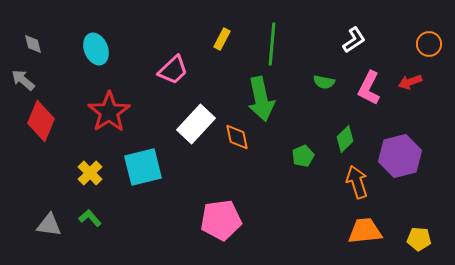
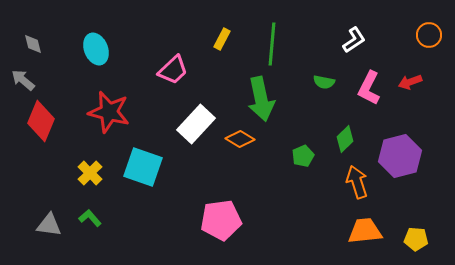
orange circle: moved 9 px up
red star: rotated 24 degrees counterclockwise
orange diamond: moved 3 px right, 2 px down; rotated 48 degrees counterclockwise
cyan square: rotated 33 degrees clockwise
yellow pentagon: moved 3 px left
